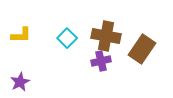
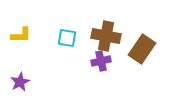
cyan square: rotated 36 degrees counterclockwise
